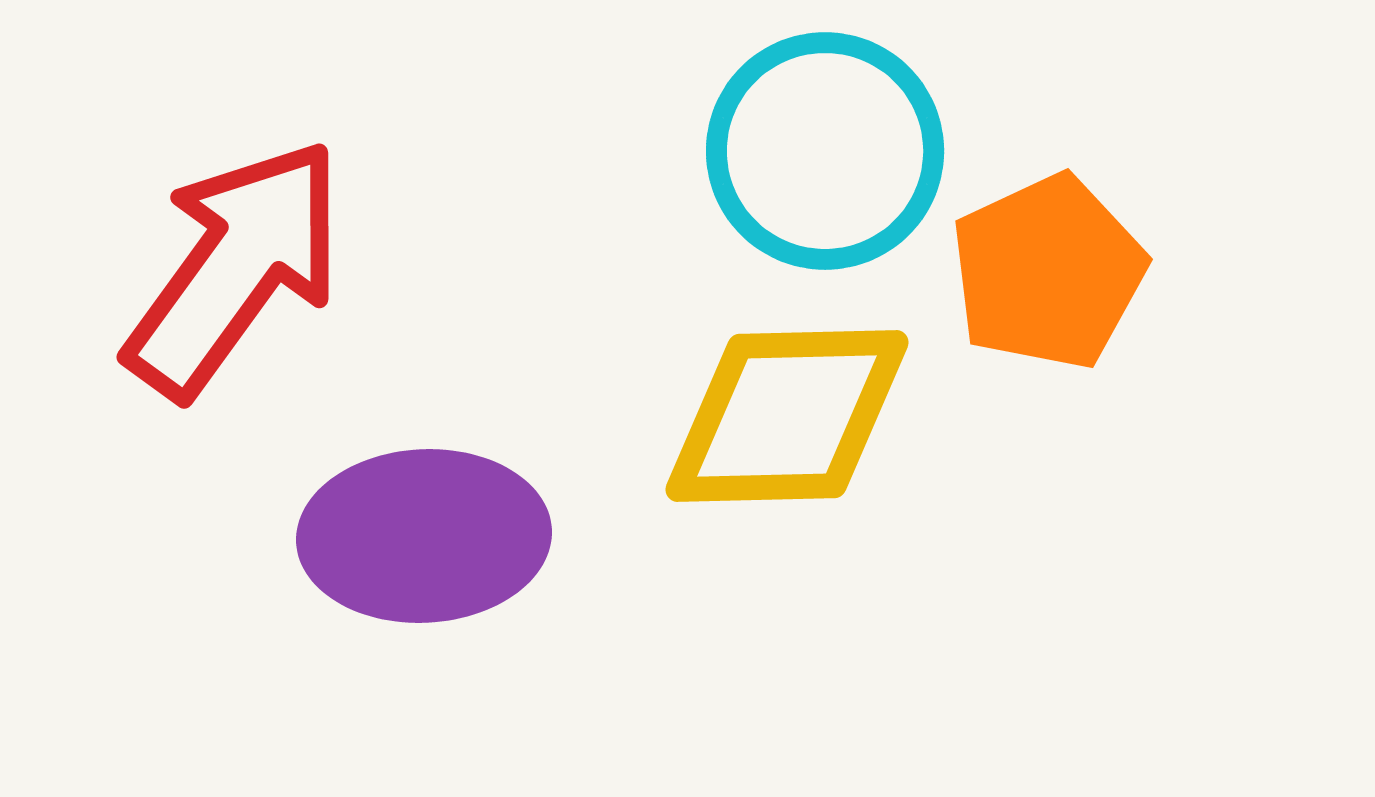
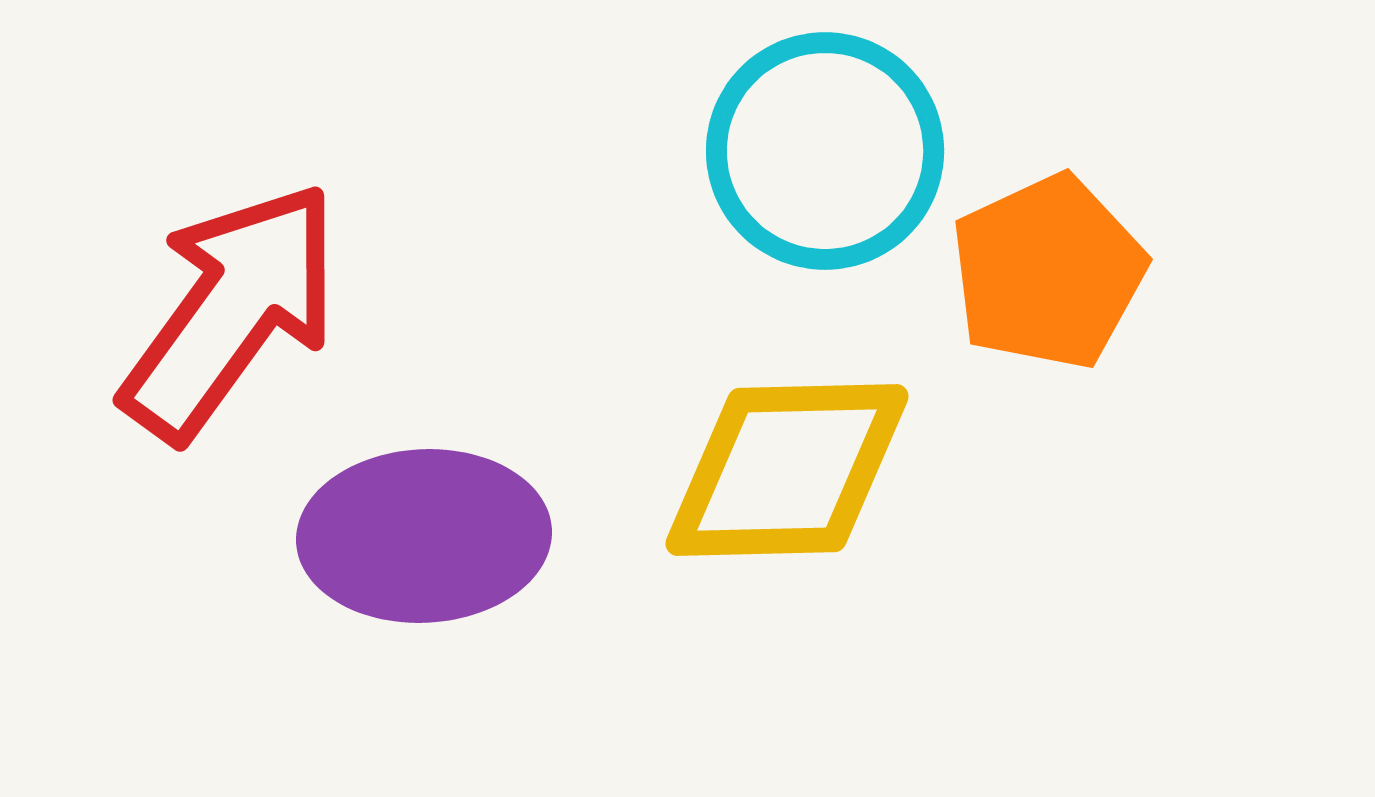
red arrow: moved 4 px left, 43 px down
yellow diamond: moved 54 px down
